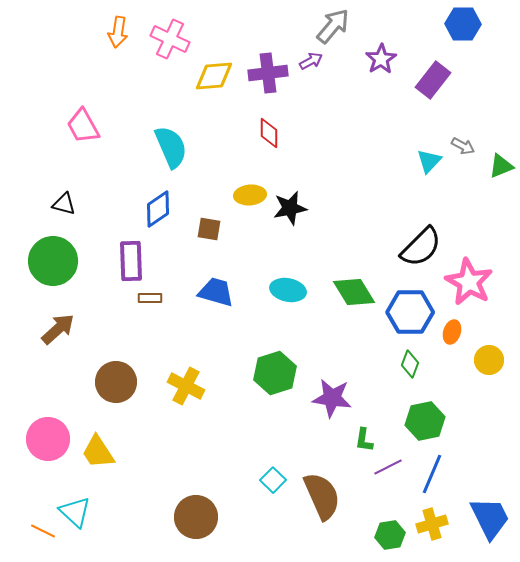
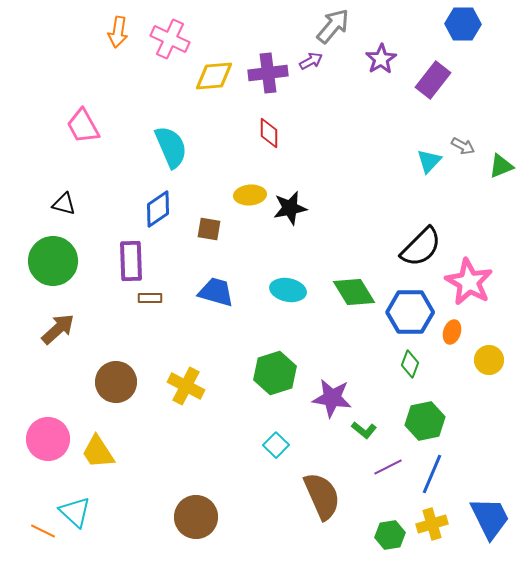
green L-shape at (364, 440): moved 10 px up; rotated 60 degrees counterclockwise
cyan square at (273, 480): moved 3 px right, 35 px up
